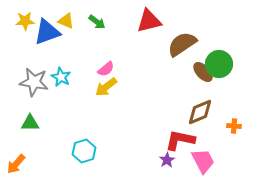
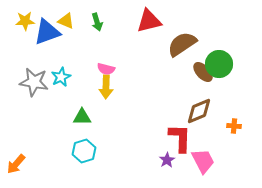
green arrow: rotated 36 degrees clockwise
pink semicircle: rotated 54 degrees clockwise
cyan star: rotated 18 degrees clockwise
yellow arrow: rotated 50 degrees counterclockwise
brown diamond: moved 1 px left, 1 px up
green triangle: moved 52 px right, 6 px up
red L-shape: moved 2 px up; rotated 80 degrees clockwise
